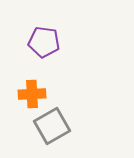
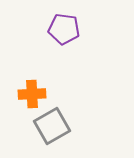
purple pentagon: moved 20 px right, 13 px up
